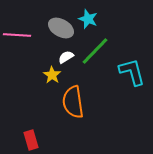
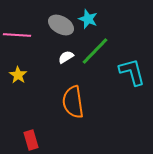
gray ellipse: moved 3 px up
yellow star: moved 34 px left
